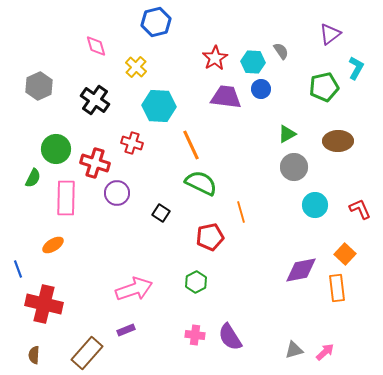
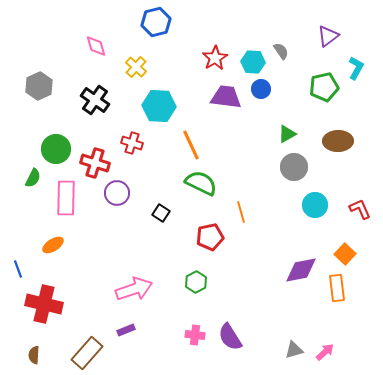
purple triangle at (330, 34): moved 2 px left, 2 px down
